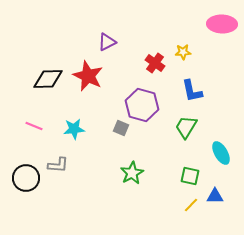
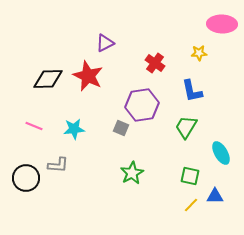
purple triangle: moved 2 px left, 1 px down
yellow star: moved 16 px right, 1 px down
purple hexagon: rotated 24 degrees counterclockwise
